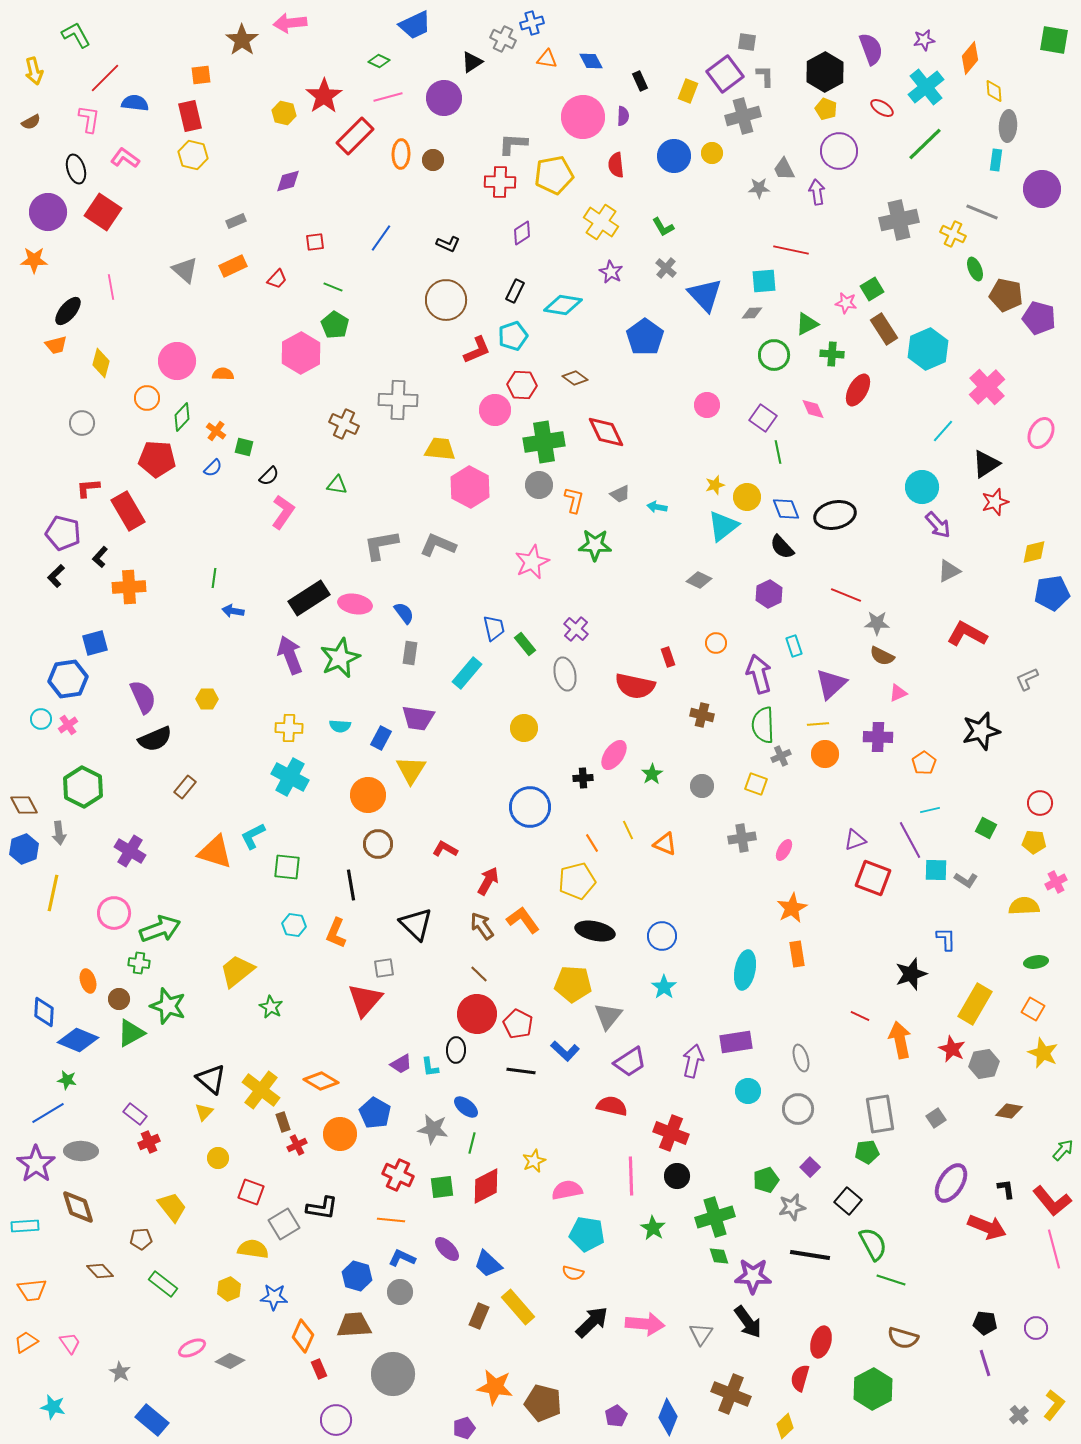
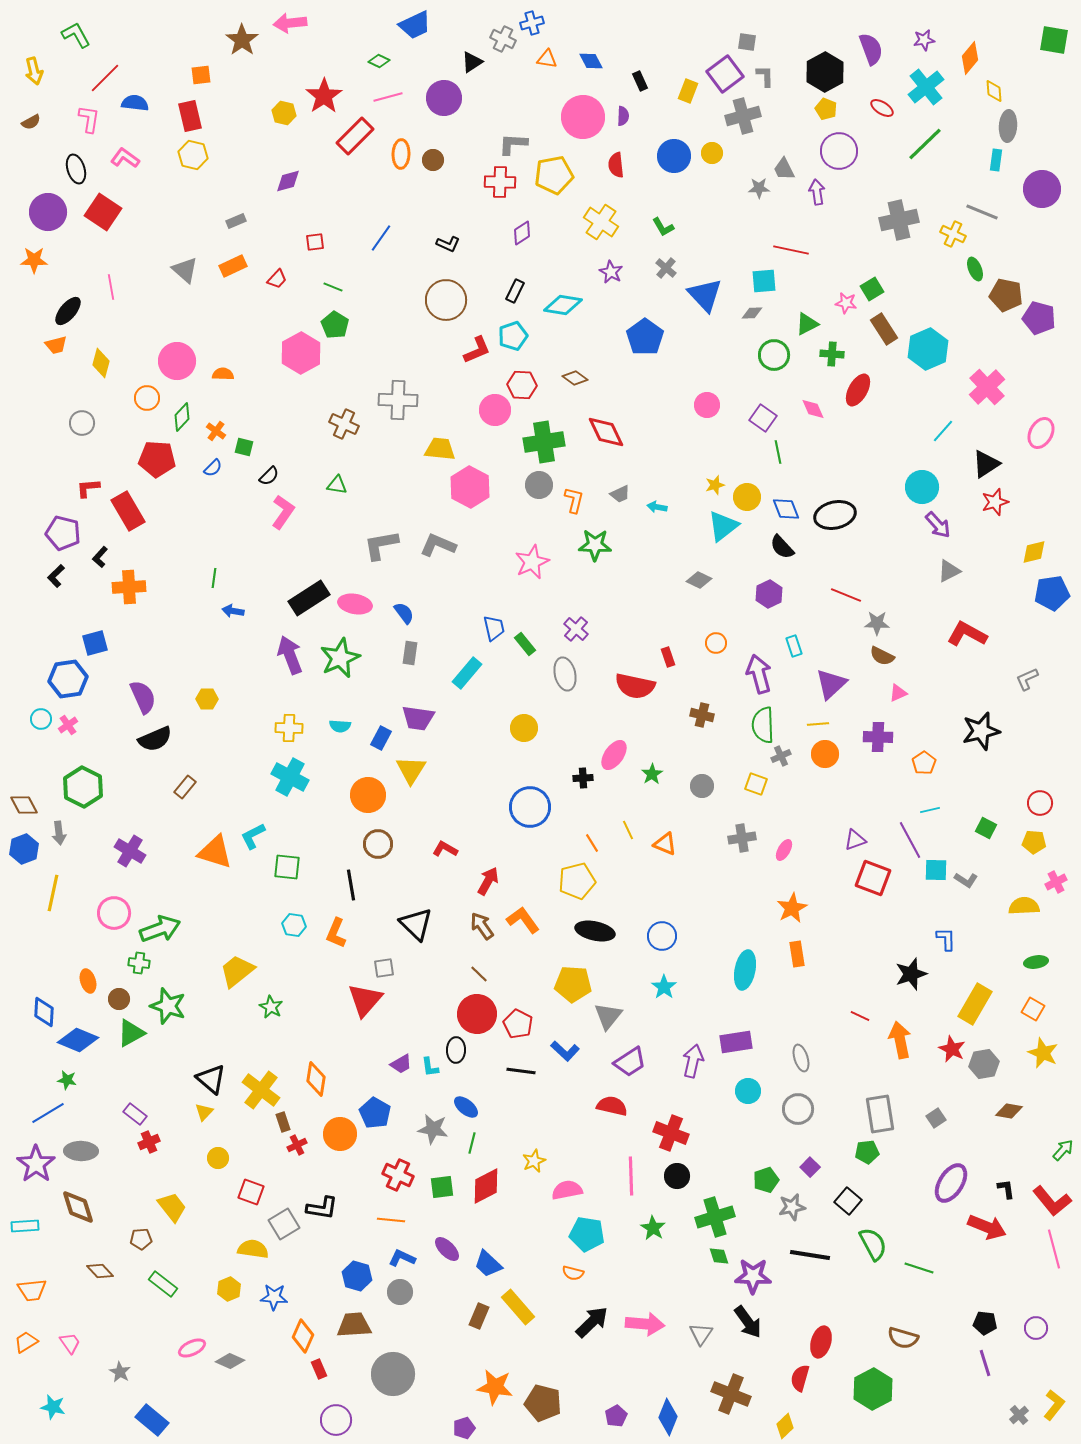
orange diamond at (321, 1081): moved 5 px left, 2 px up; rotated 68 degrees clockwise
green line at (891, 1280): moved 28 px right, 12 px up
